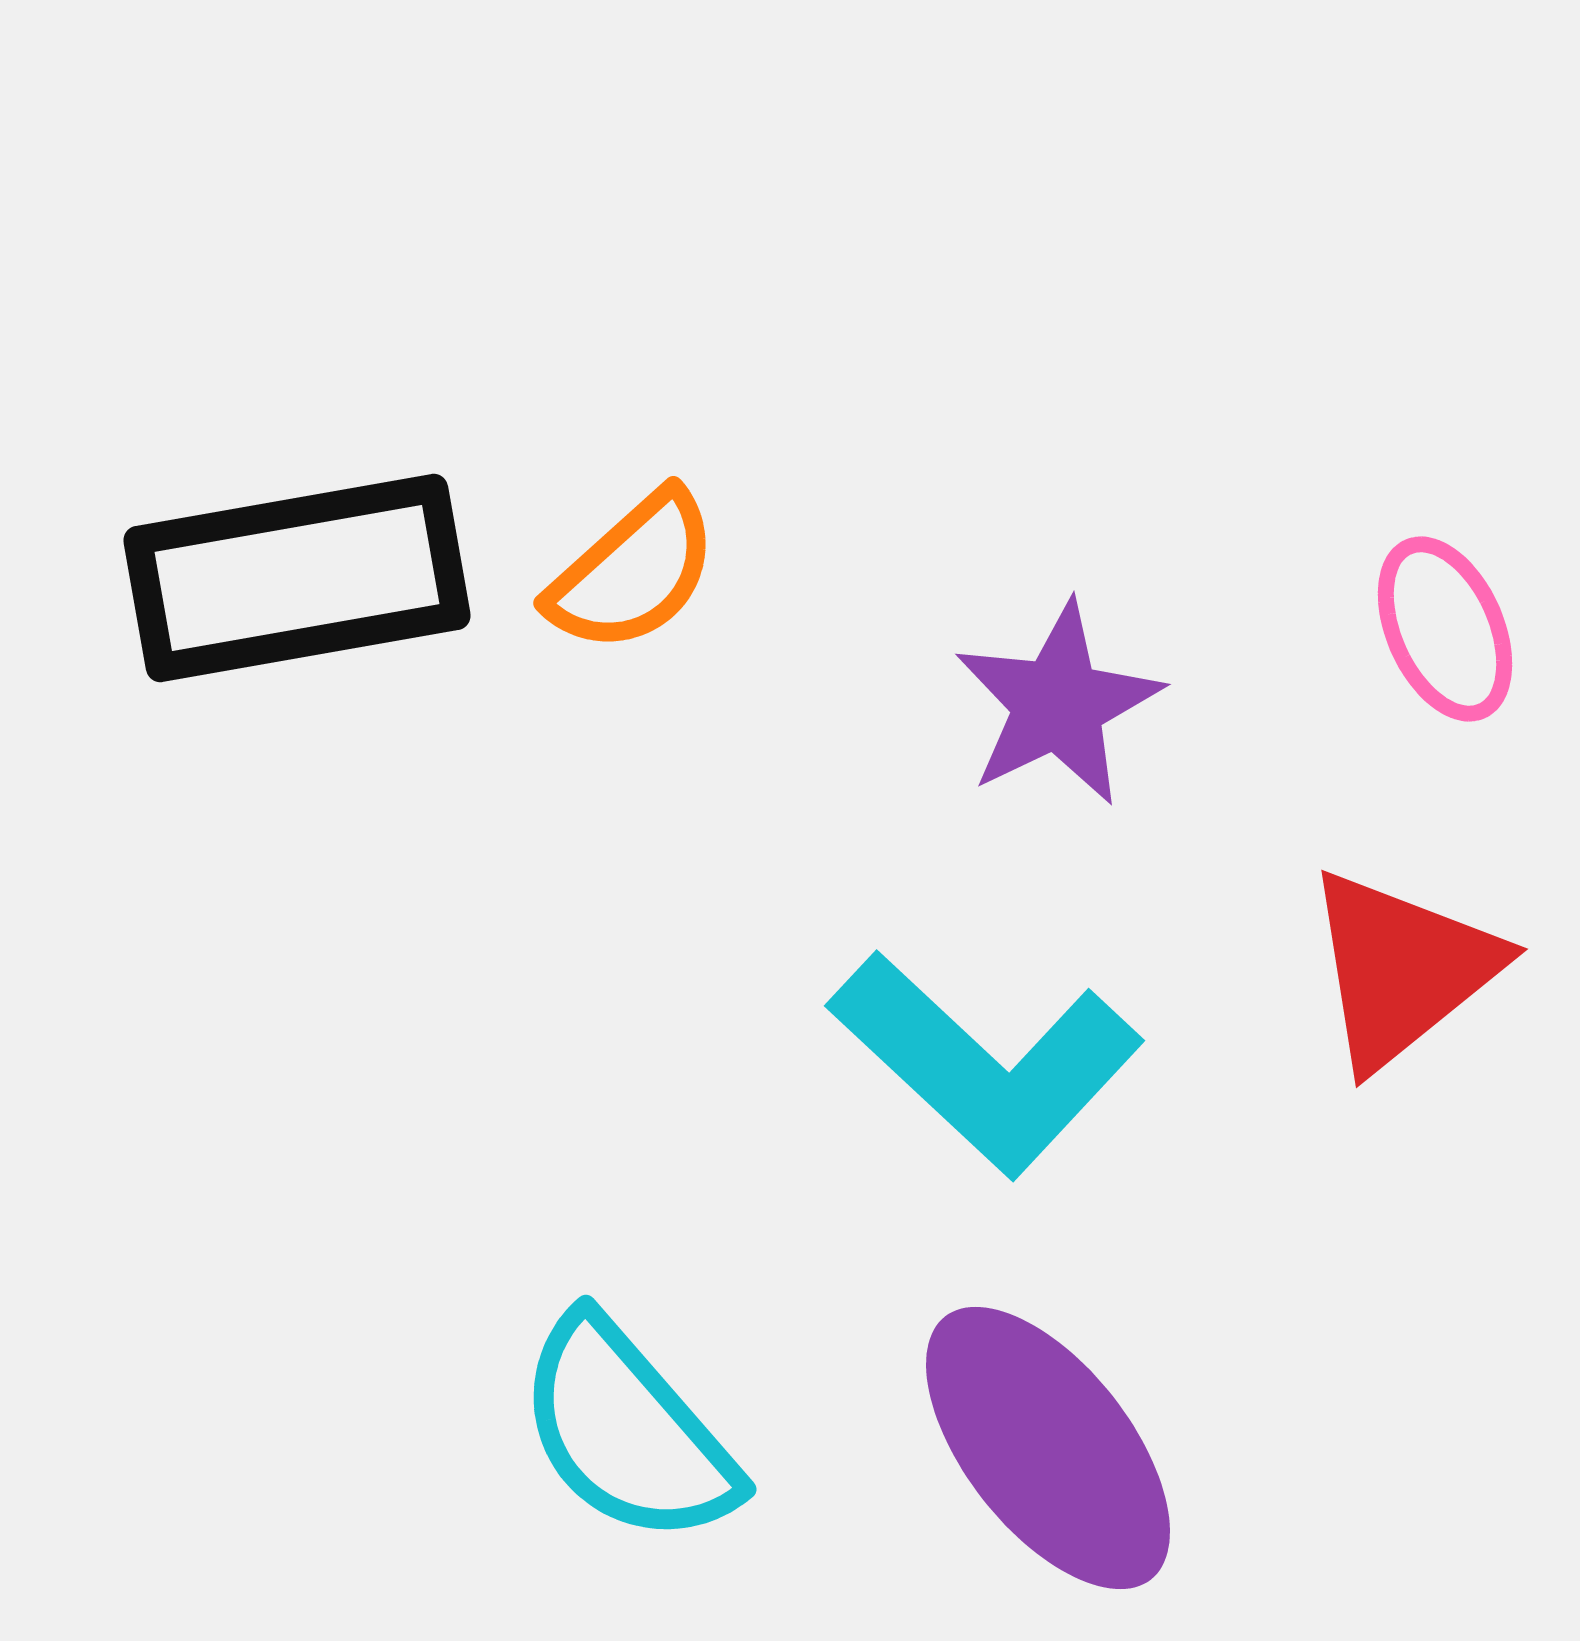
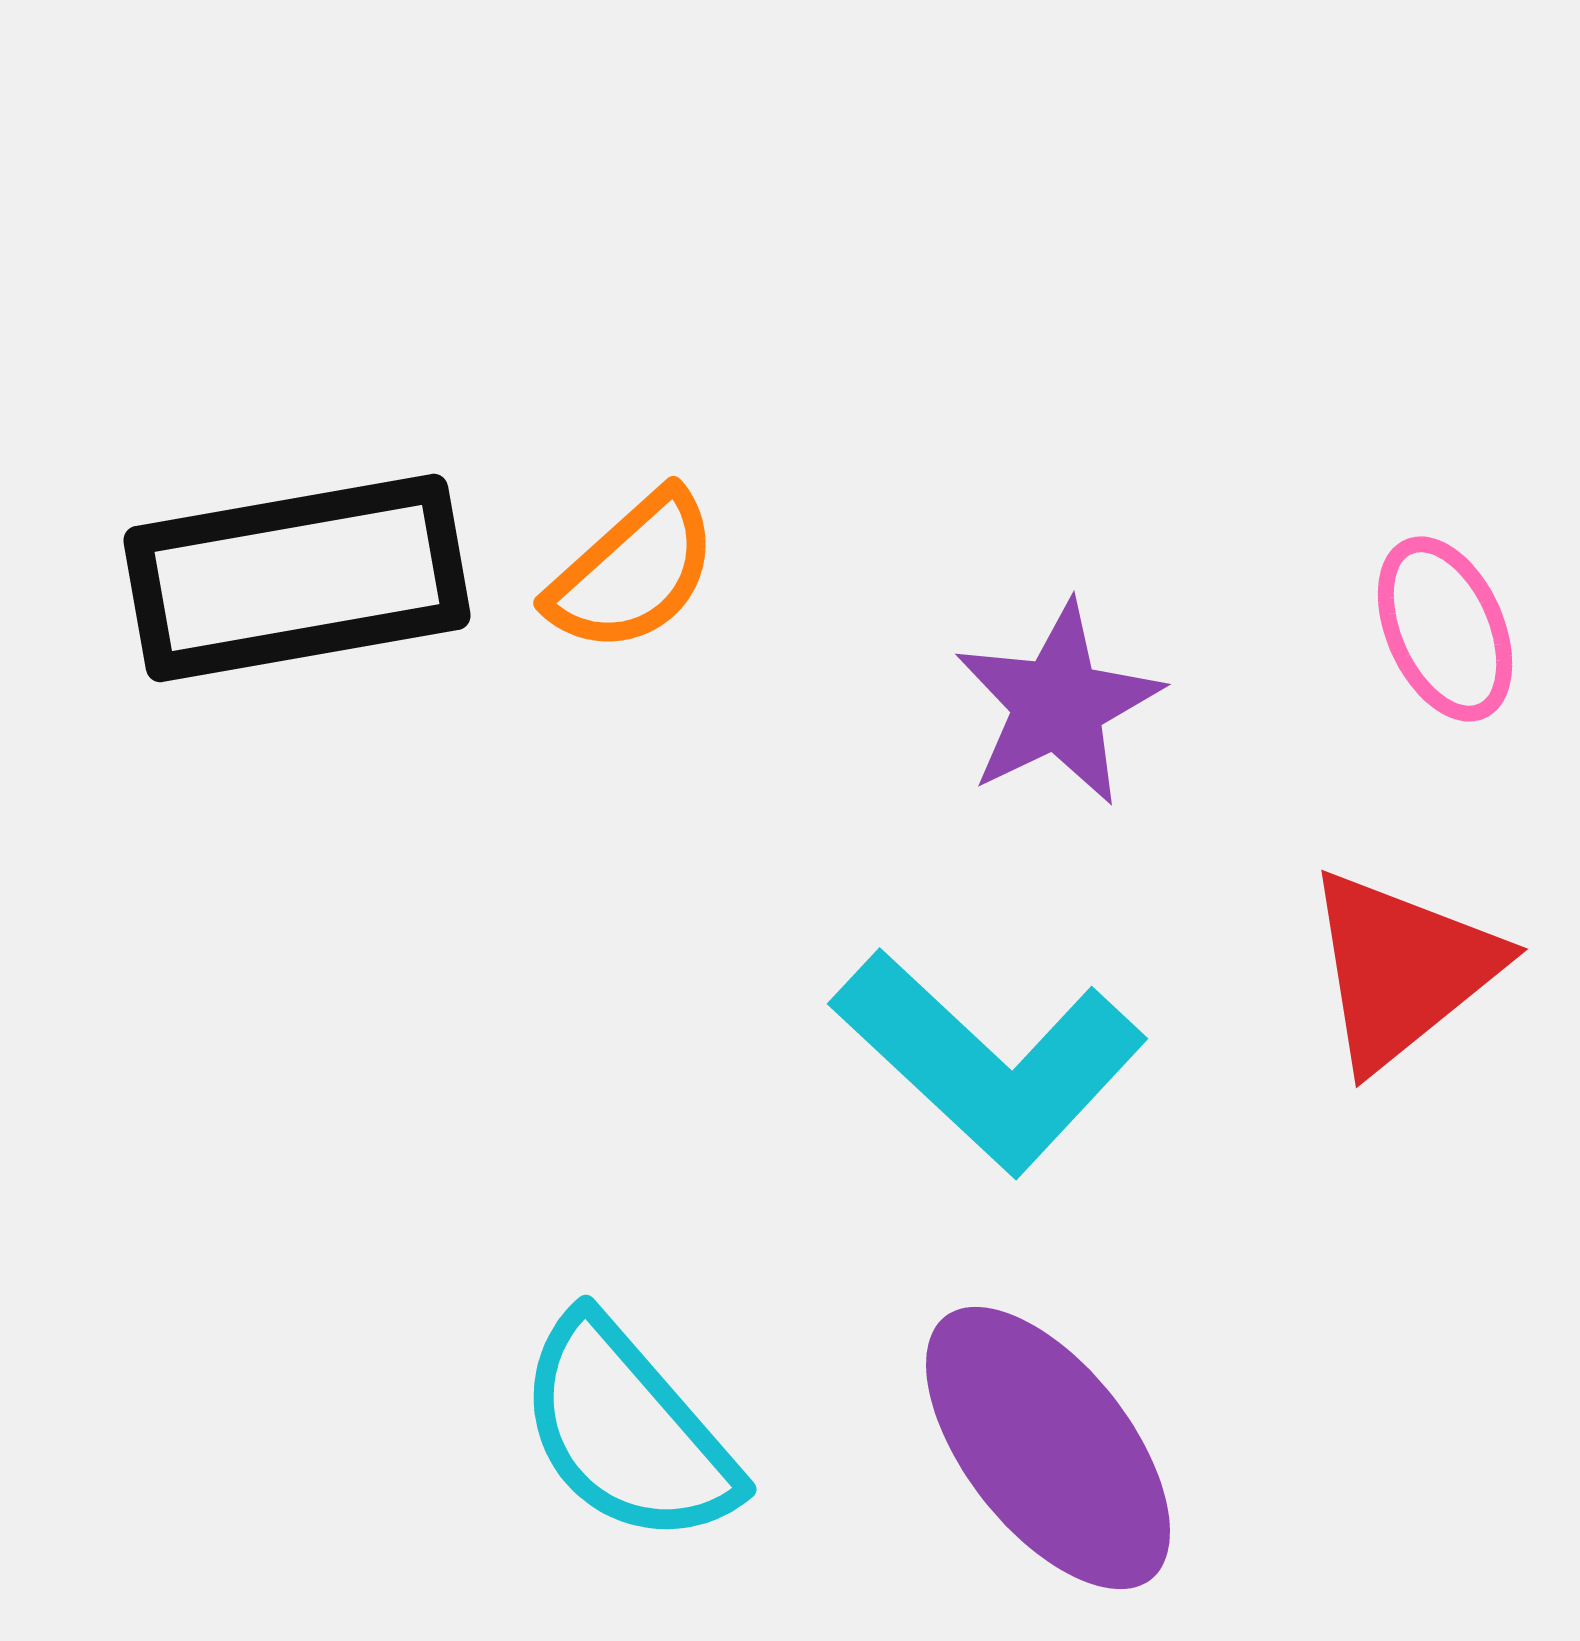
cyan L-shape: moved 3 px right, 2 px up
